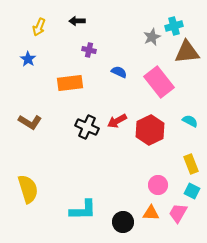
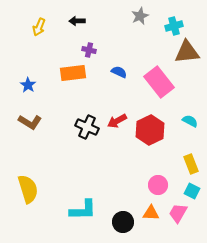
gray star: moved 12 px left, 21 px up
blue star: moved 26 px down
orange rectangle: moved 3 px right, 10 px up
